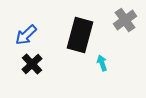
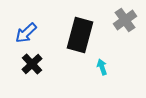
blue arrow: moved 2 px up
cyan arrow: moved 4 px down
